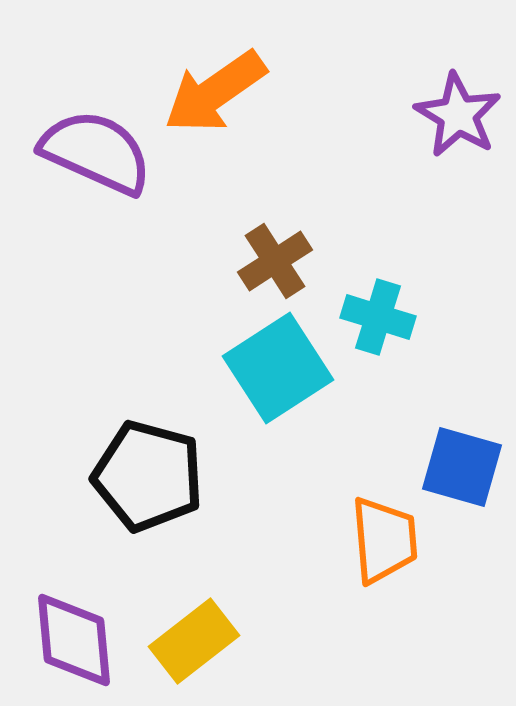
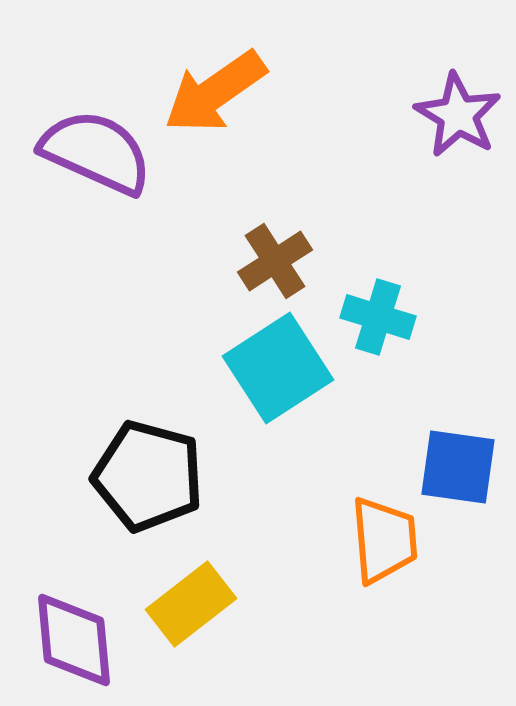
blue square: moved 4 px left; rotated 8 degrees counterclockwise
yellow rectangle: moved 3 px left, 37 px up
